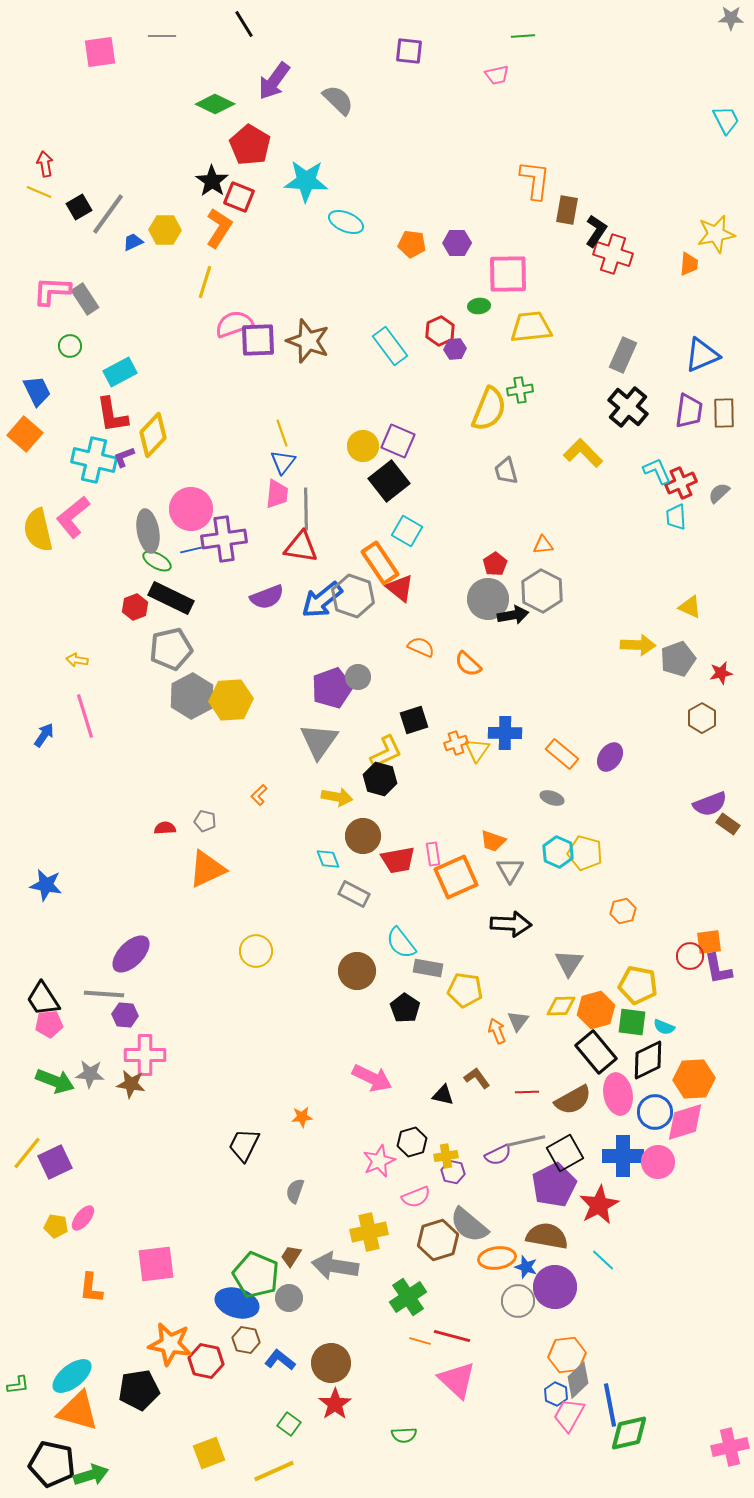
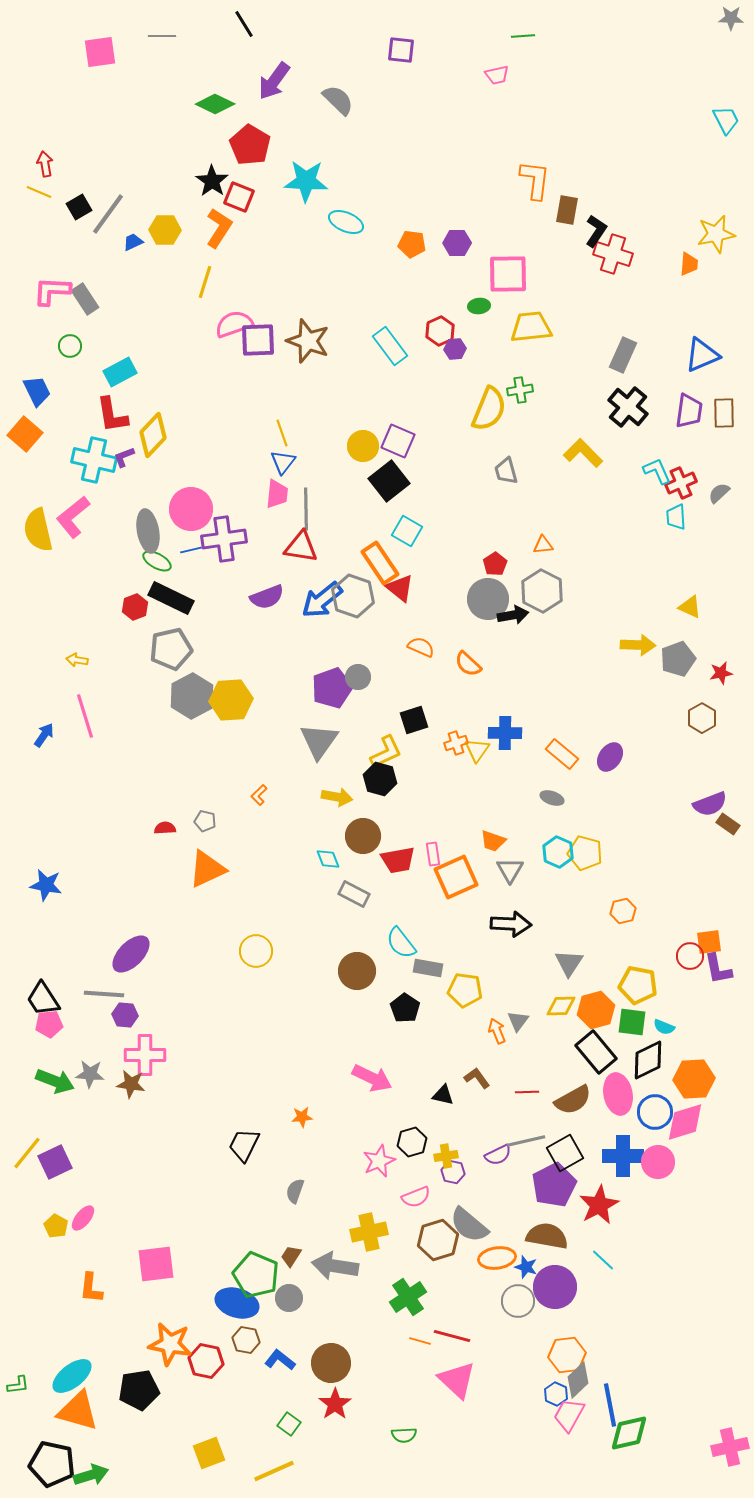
purple square at (409, 51): moved 8 px left, 1 px up
yellow pentagon at (56, 1226): rotated 20 degrees clockwise
